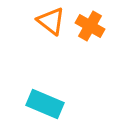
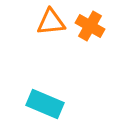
orange triangle: moved 1 px down; rotated 44 degrees counterclockwise
